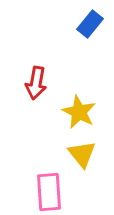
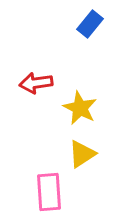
red arrow: rotated 72 degrees clockwise
yellow star: moved 1 px right, 4 px up
yellow triangle: rotated 36 degrees clockwise
